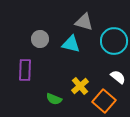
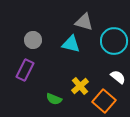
gray circle: moved 7 px left, 1 px down
purple rectangle: rotated 25 degrees clockwise
